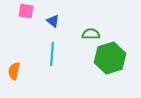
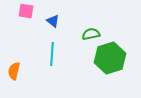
green semicircle: rotated 12 degrees counterclockwise
